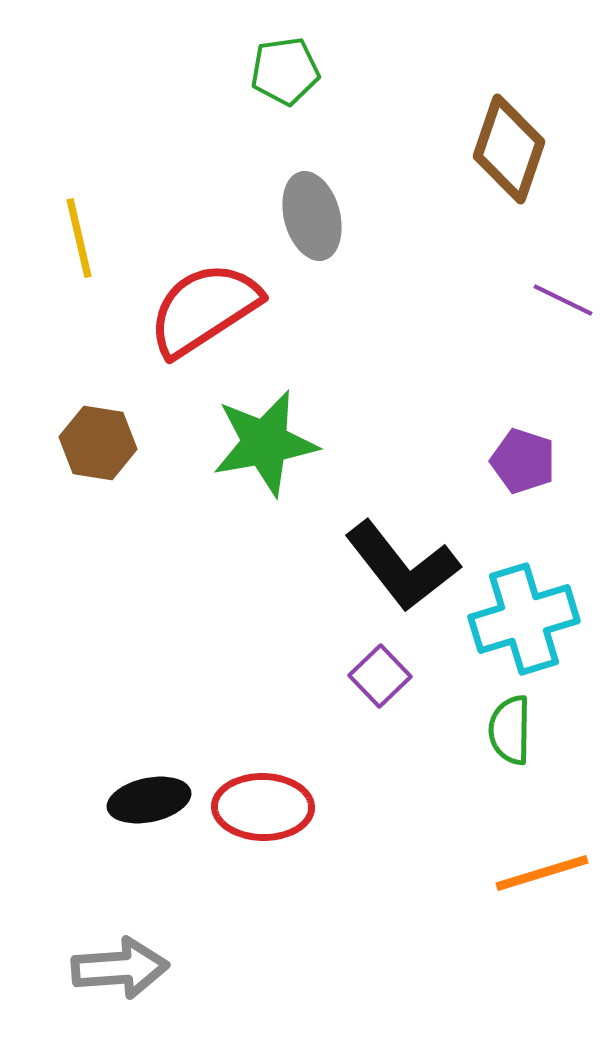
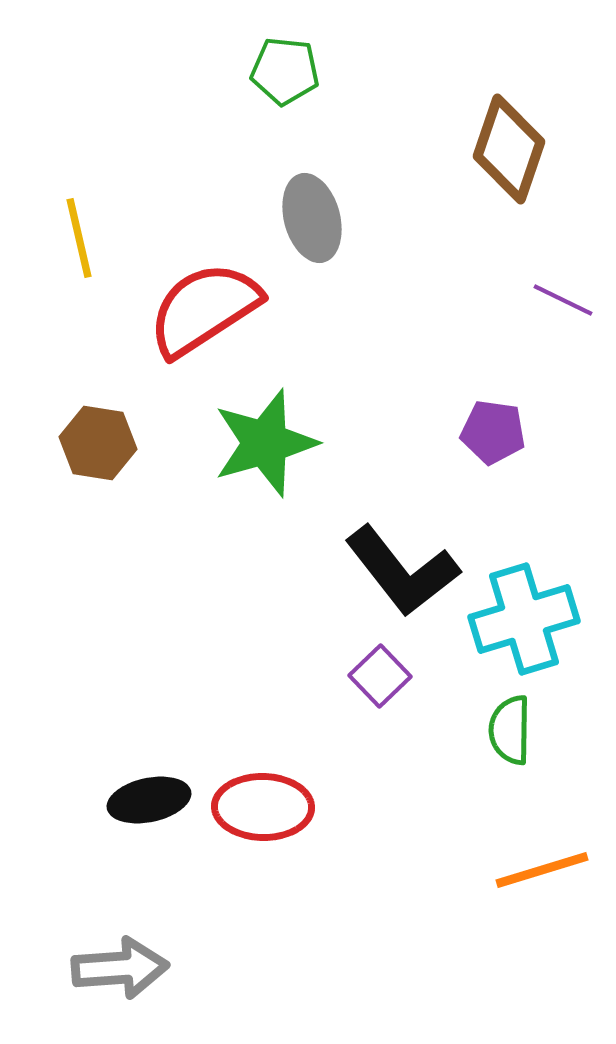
green pentagon: rotated 14 degrees clockwise
gray ellipse: moved 2 px down
green star: rotated 6 degrees counterclockwise
purple pentagon: moved 30 px left, 29 px up; rotated 10 degrees counterclockwise
black L-shape: moved 5 px down
orange line: moved 3 px up
